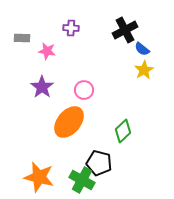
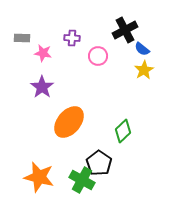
purple cross: moved 1 px right, 10 px down
pink star: moved 4 px left, 2 px down
pink circle: moved 14 px right, 34 px up
black pentagon: rotated 20 degrees clockwise
